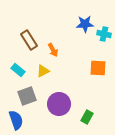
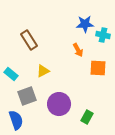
cyan cross: moved 1 px left, 1 px down
orange arrow: moved 25 px right
cyan rectangle: moved 7 px left, 4 px down
